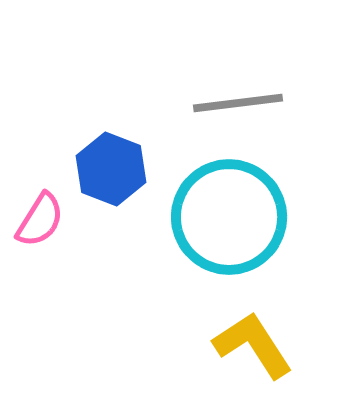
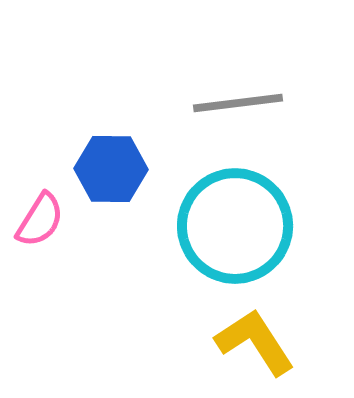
blue hexagon: rotated 20 degrees counterclockwise
cyan circle: moved 6 px right, 9 px down
yellow L-shape: moved 2 px right, 3 px up
